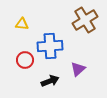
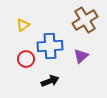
yellow triangle: moved 1 px right, 1 px down; rotated 40 degrees counterclockwise
red circle: moved 1 px right, 1 px up
purple triangle: moved 3 px right, 13 px up
